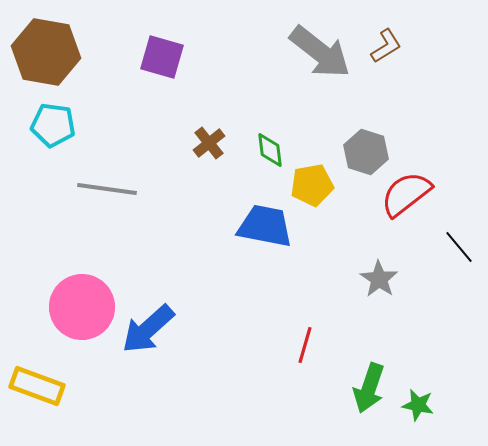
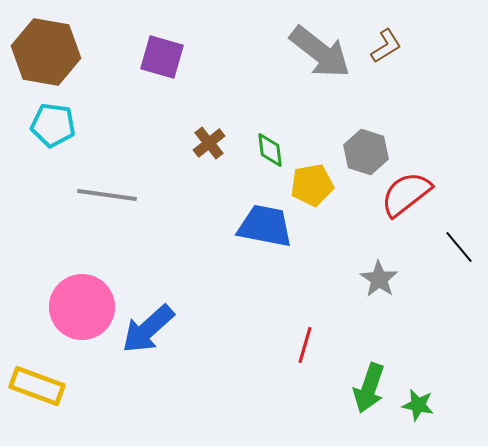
gray line: moved 6 px down
